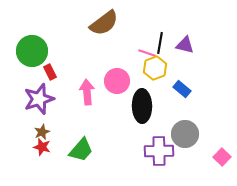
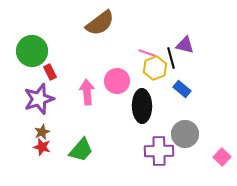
brown semicircle: moved 4 px left
black line: moved 11 px right, 15 px down; rotated 25 degrees counterclockwise
